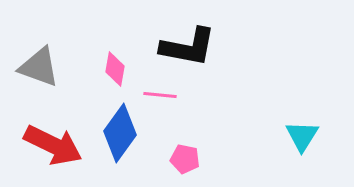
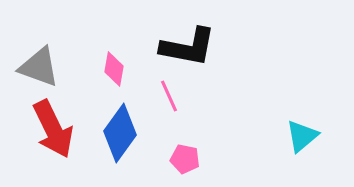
pink diamond: moved 1 px left
pink line: moved 9 px right, 1 px down; rotated 60 degrees clockwise
cyan triangle: rotated 18 degrees clockwise
red arrow: moved 16 px up; rotated 38 degrees clockwise
